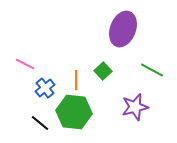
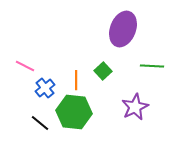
pink line: moved 2 px down
green line: moved 4 px up; rotated 25 degrees counterclockwise
purple star: rotated 12 degrees counterclockwise
